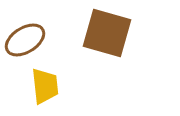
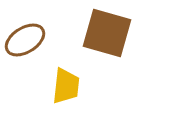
yellow trapezoid: moved 21 px right; rotated 12 degrees clockwise
